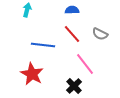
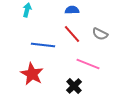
pink line: moved 3 px right; rotated 30 degrees counterclockwise
